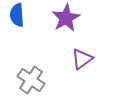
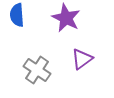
purple star: rotated 16 degrees counterclockwise
gray cross: moved 6 px right, 10 px up
